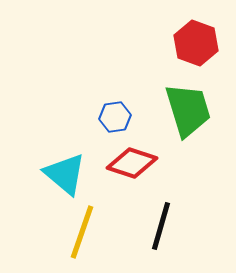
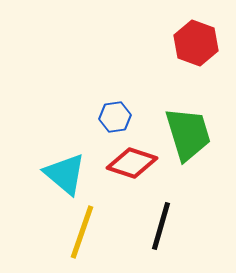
green trapezoid: moved 24 px down
